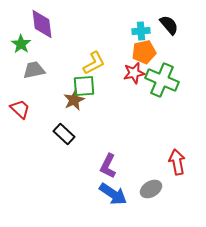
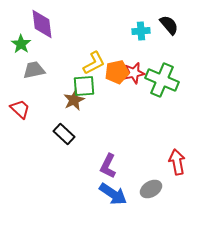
orange pentagon: moved 27 px left, 20 px down
